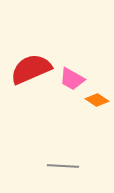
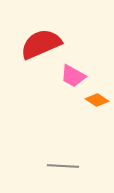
red semicircle: moved 10 px right, 25 px up
pink trapezoid: moved 1 px right, 3 px up
